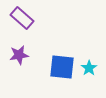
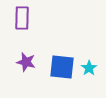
purple rectangle: rotated 50 degrees clockwise
purple star: moved 7 px right, 7 px down; rotated 24 degrees clockwise
